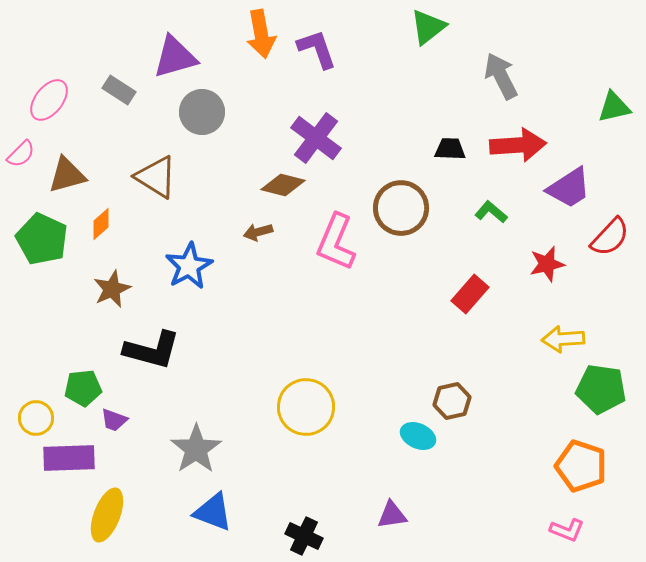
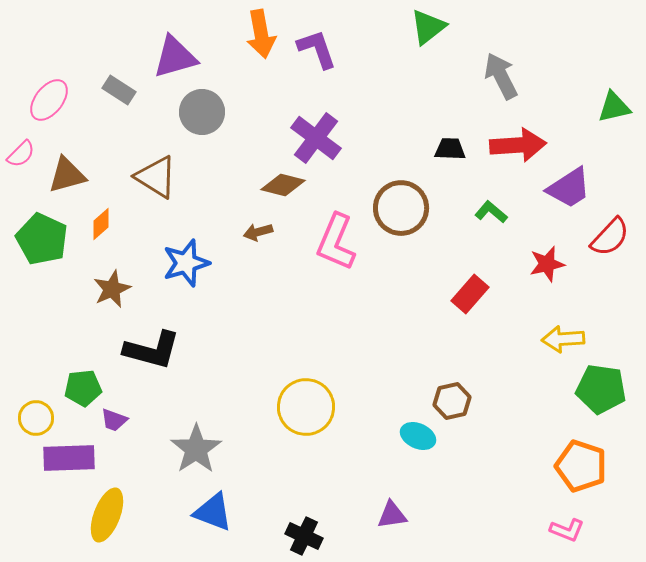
blue star at (189, 266): moved 3 px left, 3 px up; rotated 12 degrees clockwise
